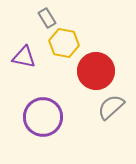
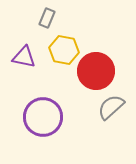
gray rectangle: rotated 54 degrees clockwise
yellow hexagon: moved 7 px down
